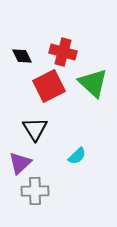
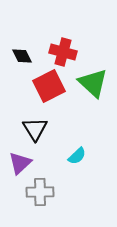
gray cross: moved 5 px right, 1 px down
